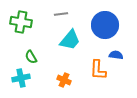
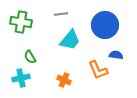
green semicircle: moved 1 px left
orange L-shape: rotated 25 degrees counterclockwise
